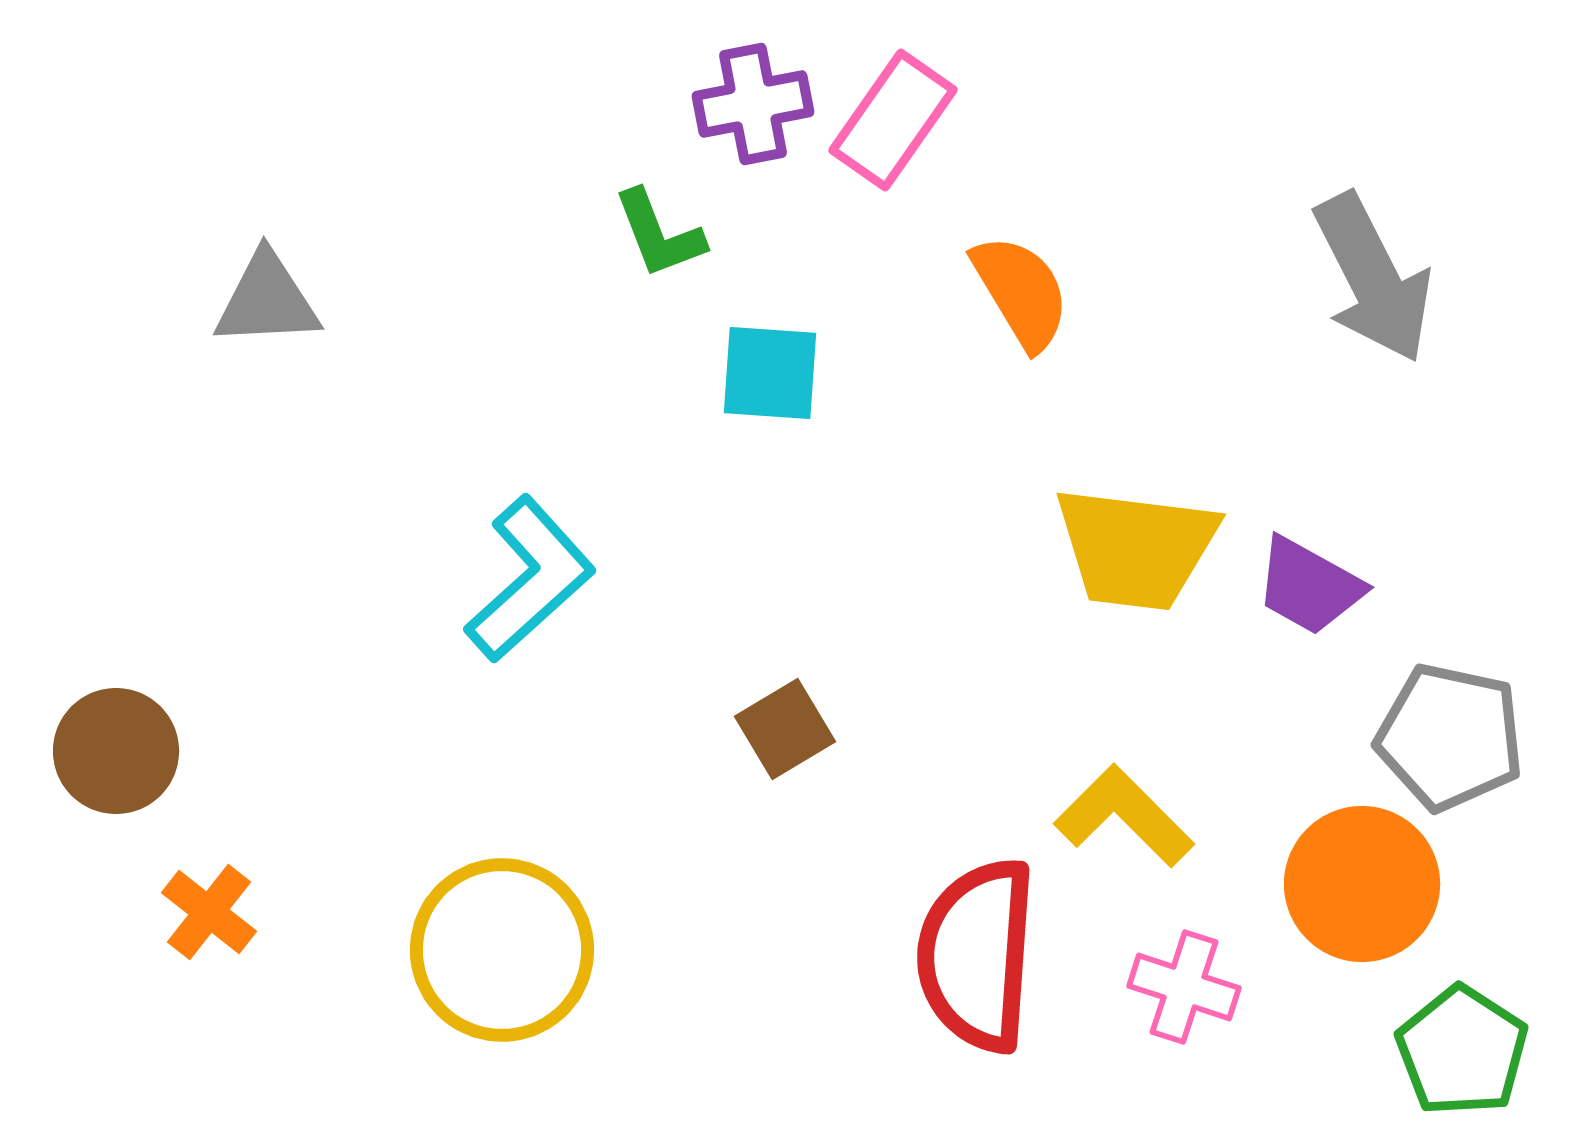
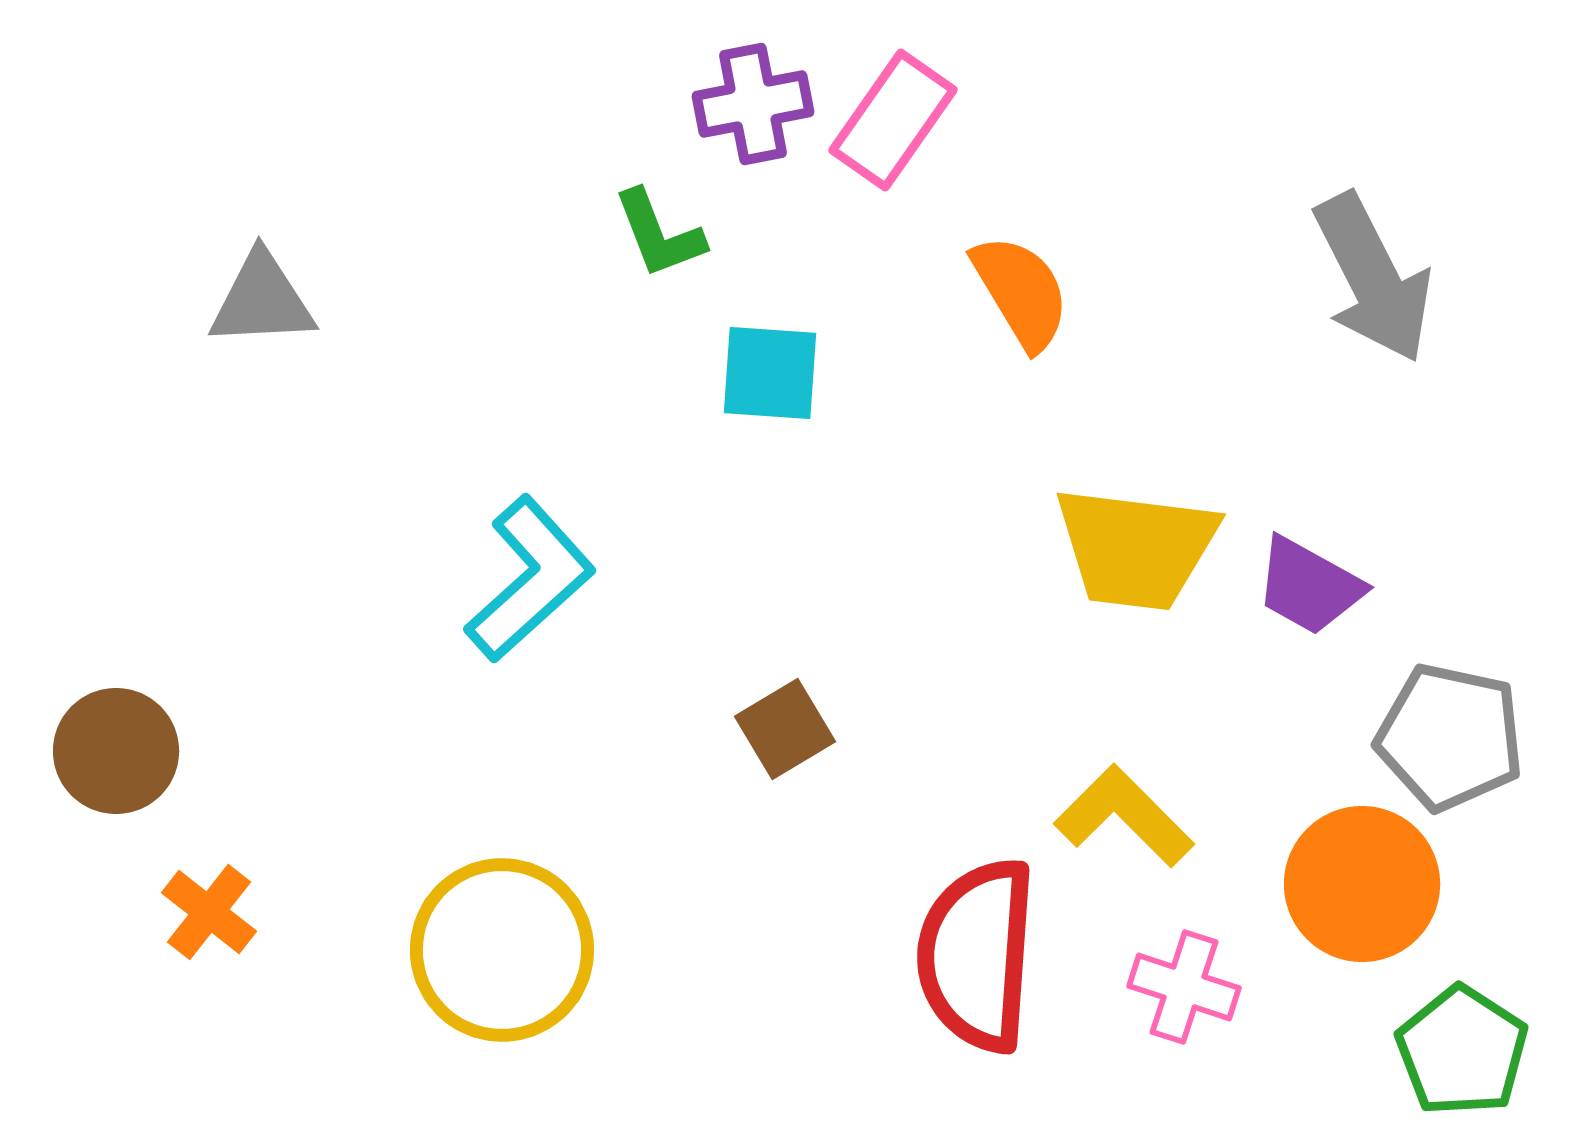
gray triangle: moved 5 px left
